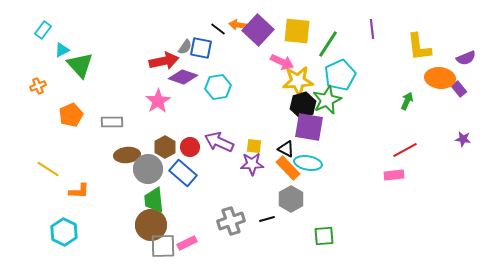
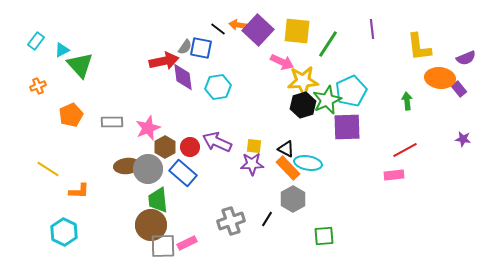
cyan rectangle at (43, 30): moved 7 px left, 11 px down
cyan pentagon at (340, 75): moved 11 px right, 16 px down
purple diamond at (183, 77): rotated 64 degrees clockwise
yellow star at (298, 81): moved 5 px right
pink star at (158, 101): moved 10 px left, 27 px down; rotated 10 degrees clockwise
green arrow at (407, 101): rotated 30 degrees counterclockwise
purple square at (309, 127): moved 38 px right; rotated 12 degrees counterclockwise
purple arrow at (219, 142): moved 2 px left
brown ellipse at (127, 155): moved 11 px down
gray hexagon at (291, 199): moved 2 px right
green trapezoid at (154, 200): moved 4 px right
black line at (267, 219): rotated 42 degrees counterclockwise
